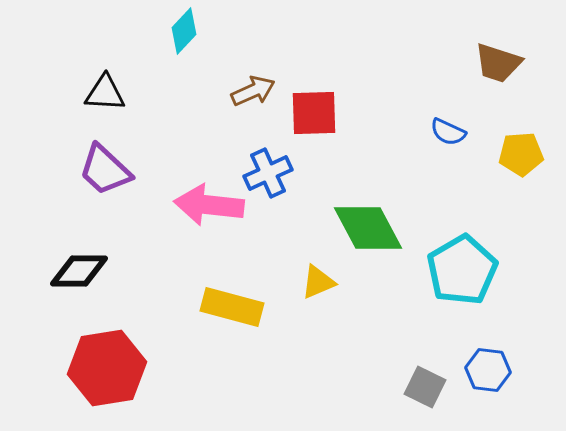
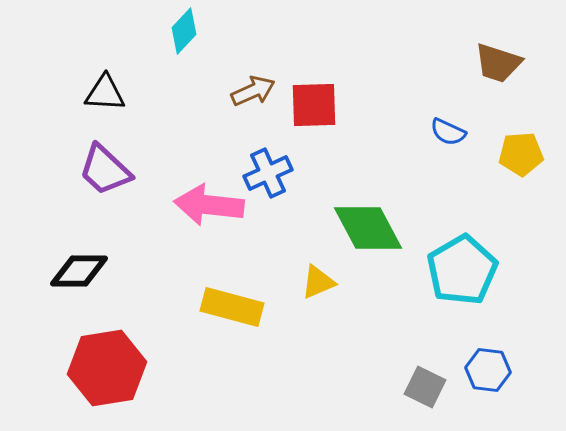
red square: moved 8 px up
